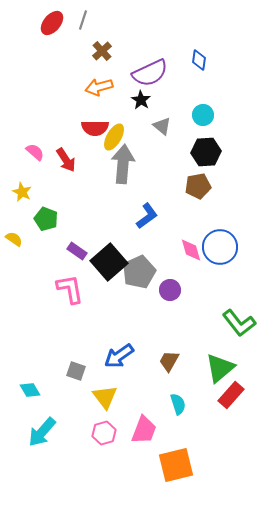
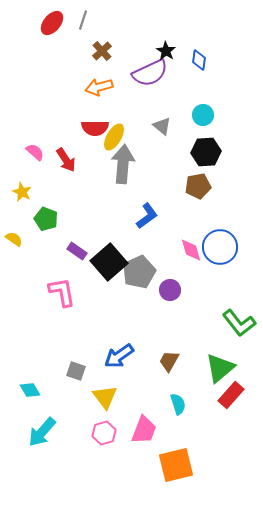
black star: moved 25 px right, 49 px up
pink L-shape: moved 8 px left, 3 px down
